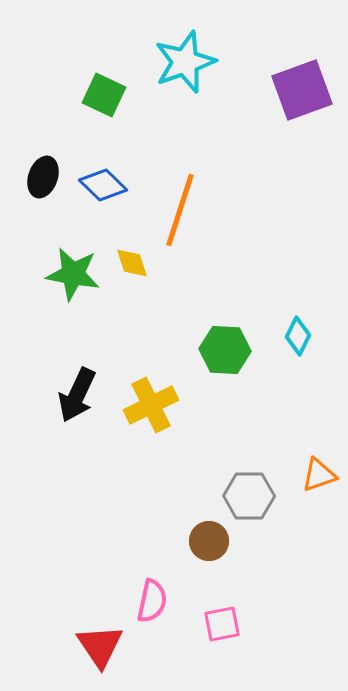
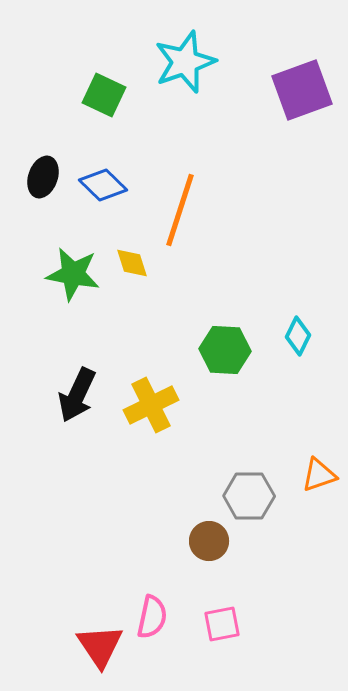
pink semicircle: moved 16 px down
